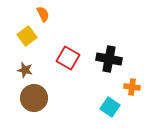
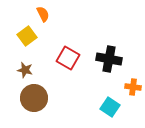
orange cross: moved 1 px right
